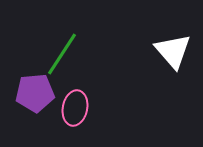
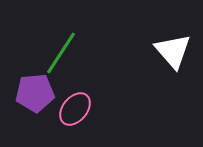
green line: moved 1 px left, 1 px up
pink ellipse: moved 1 px down; rotated 28 degrees clockwise
